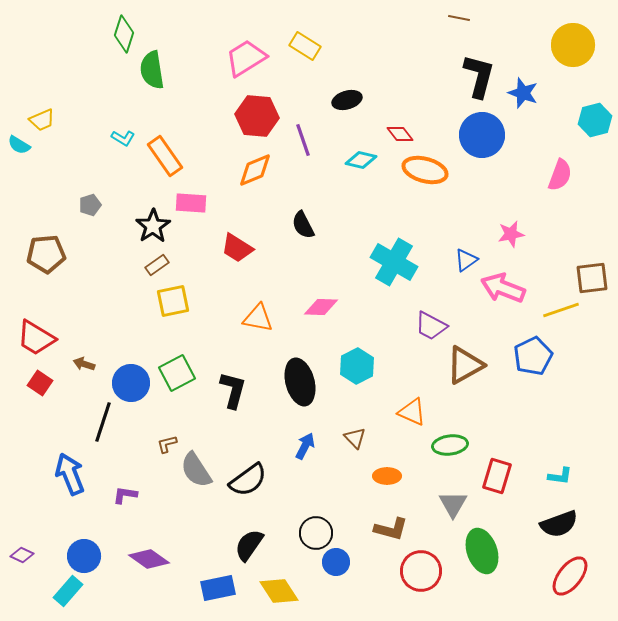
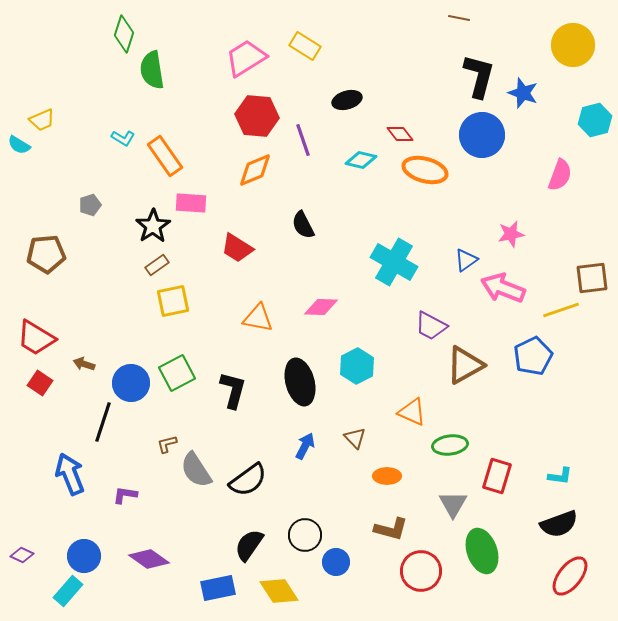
black circle at (316, 533): moved 11 px left, 2 px down
